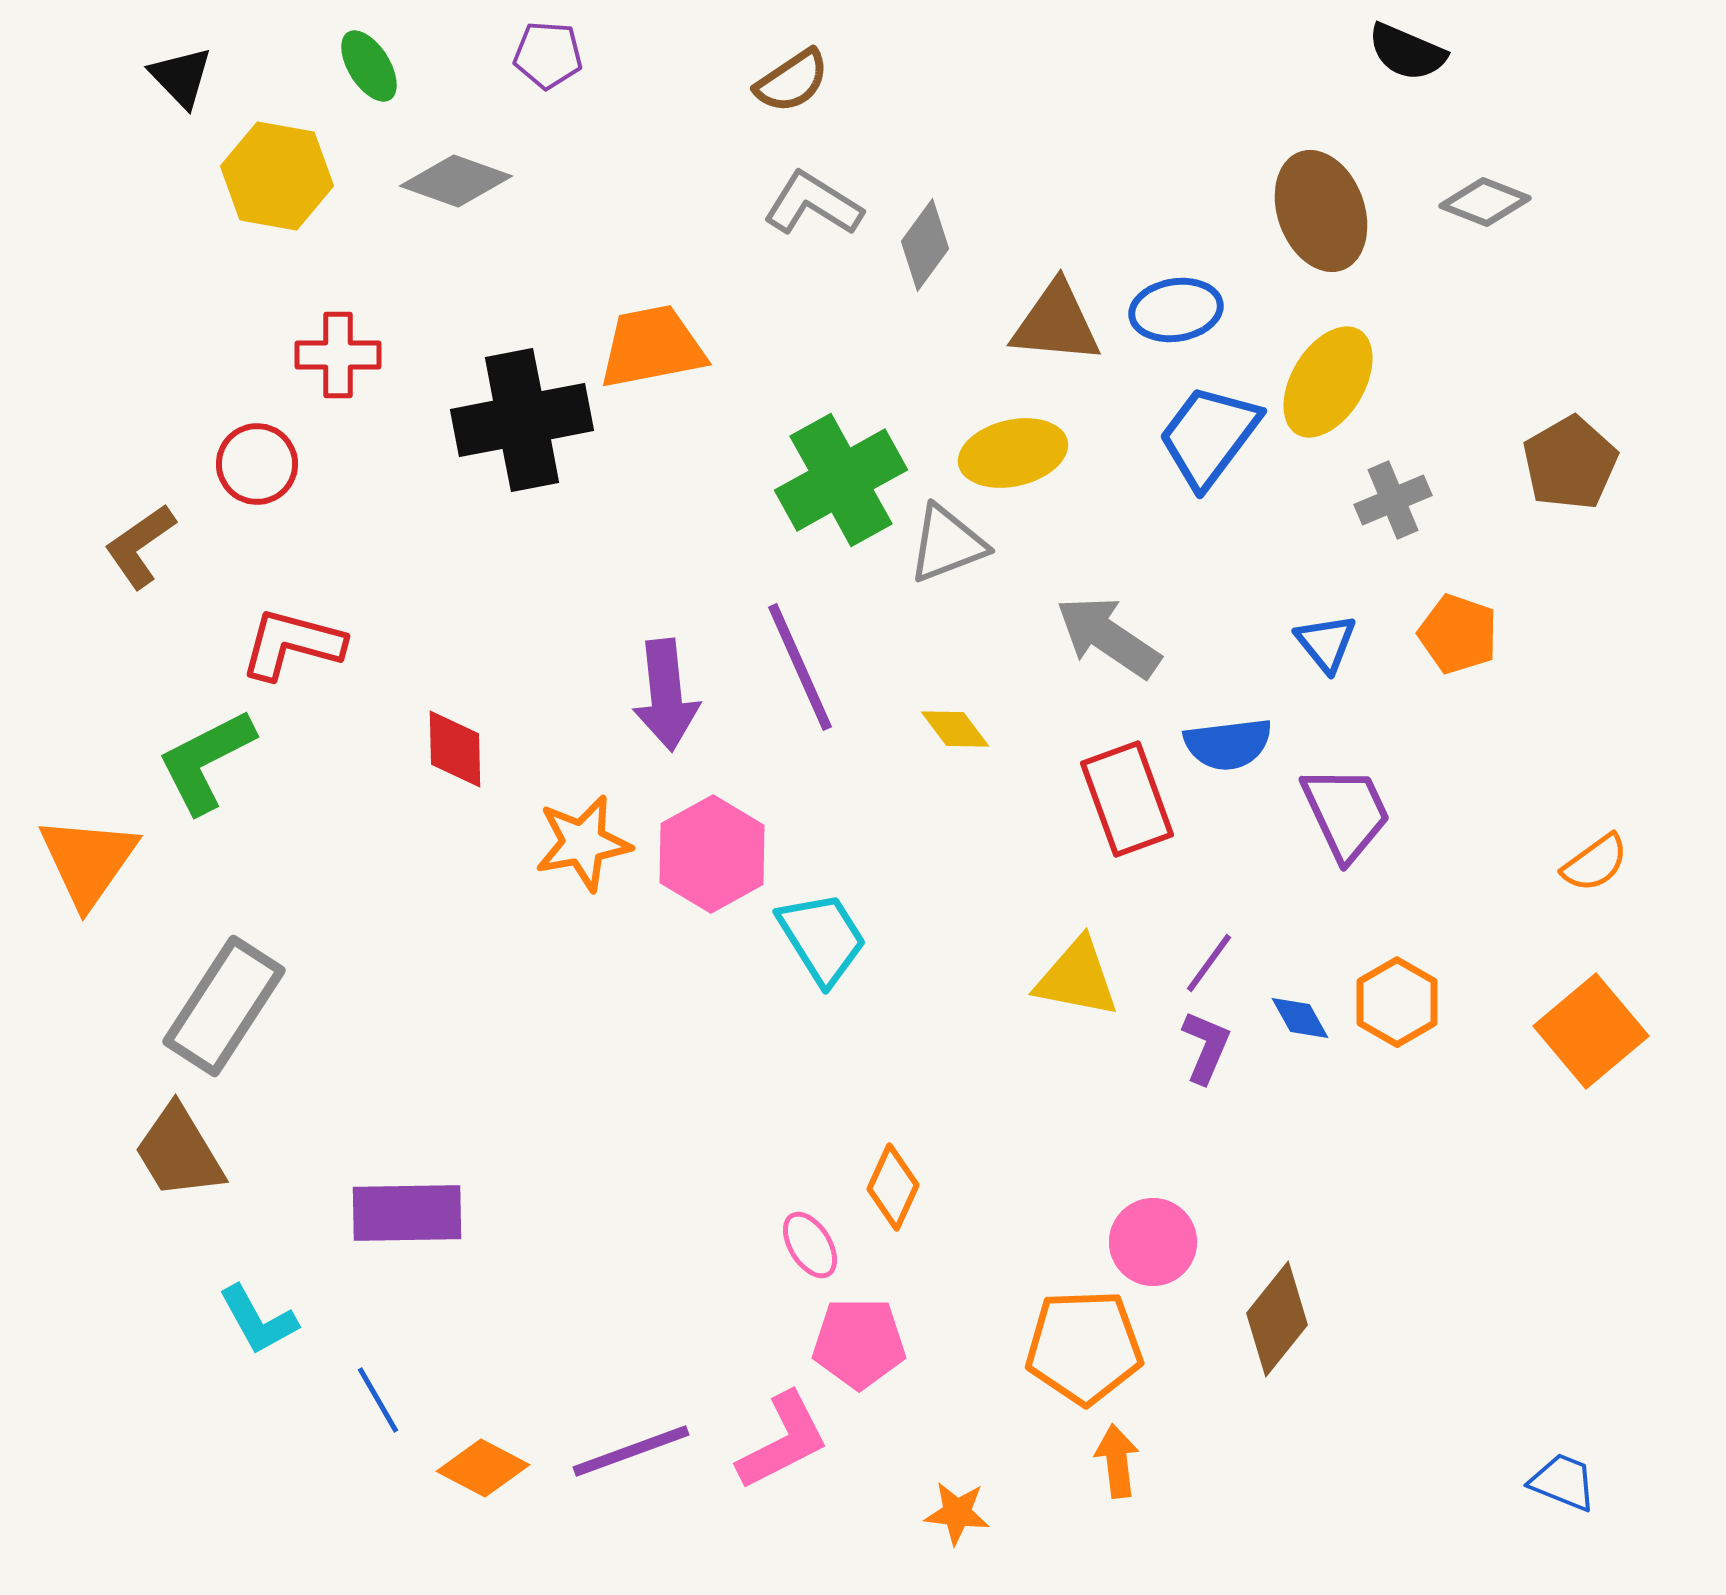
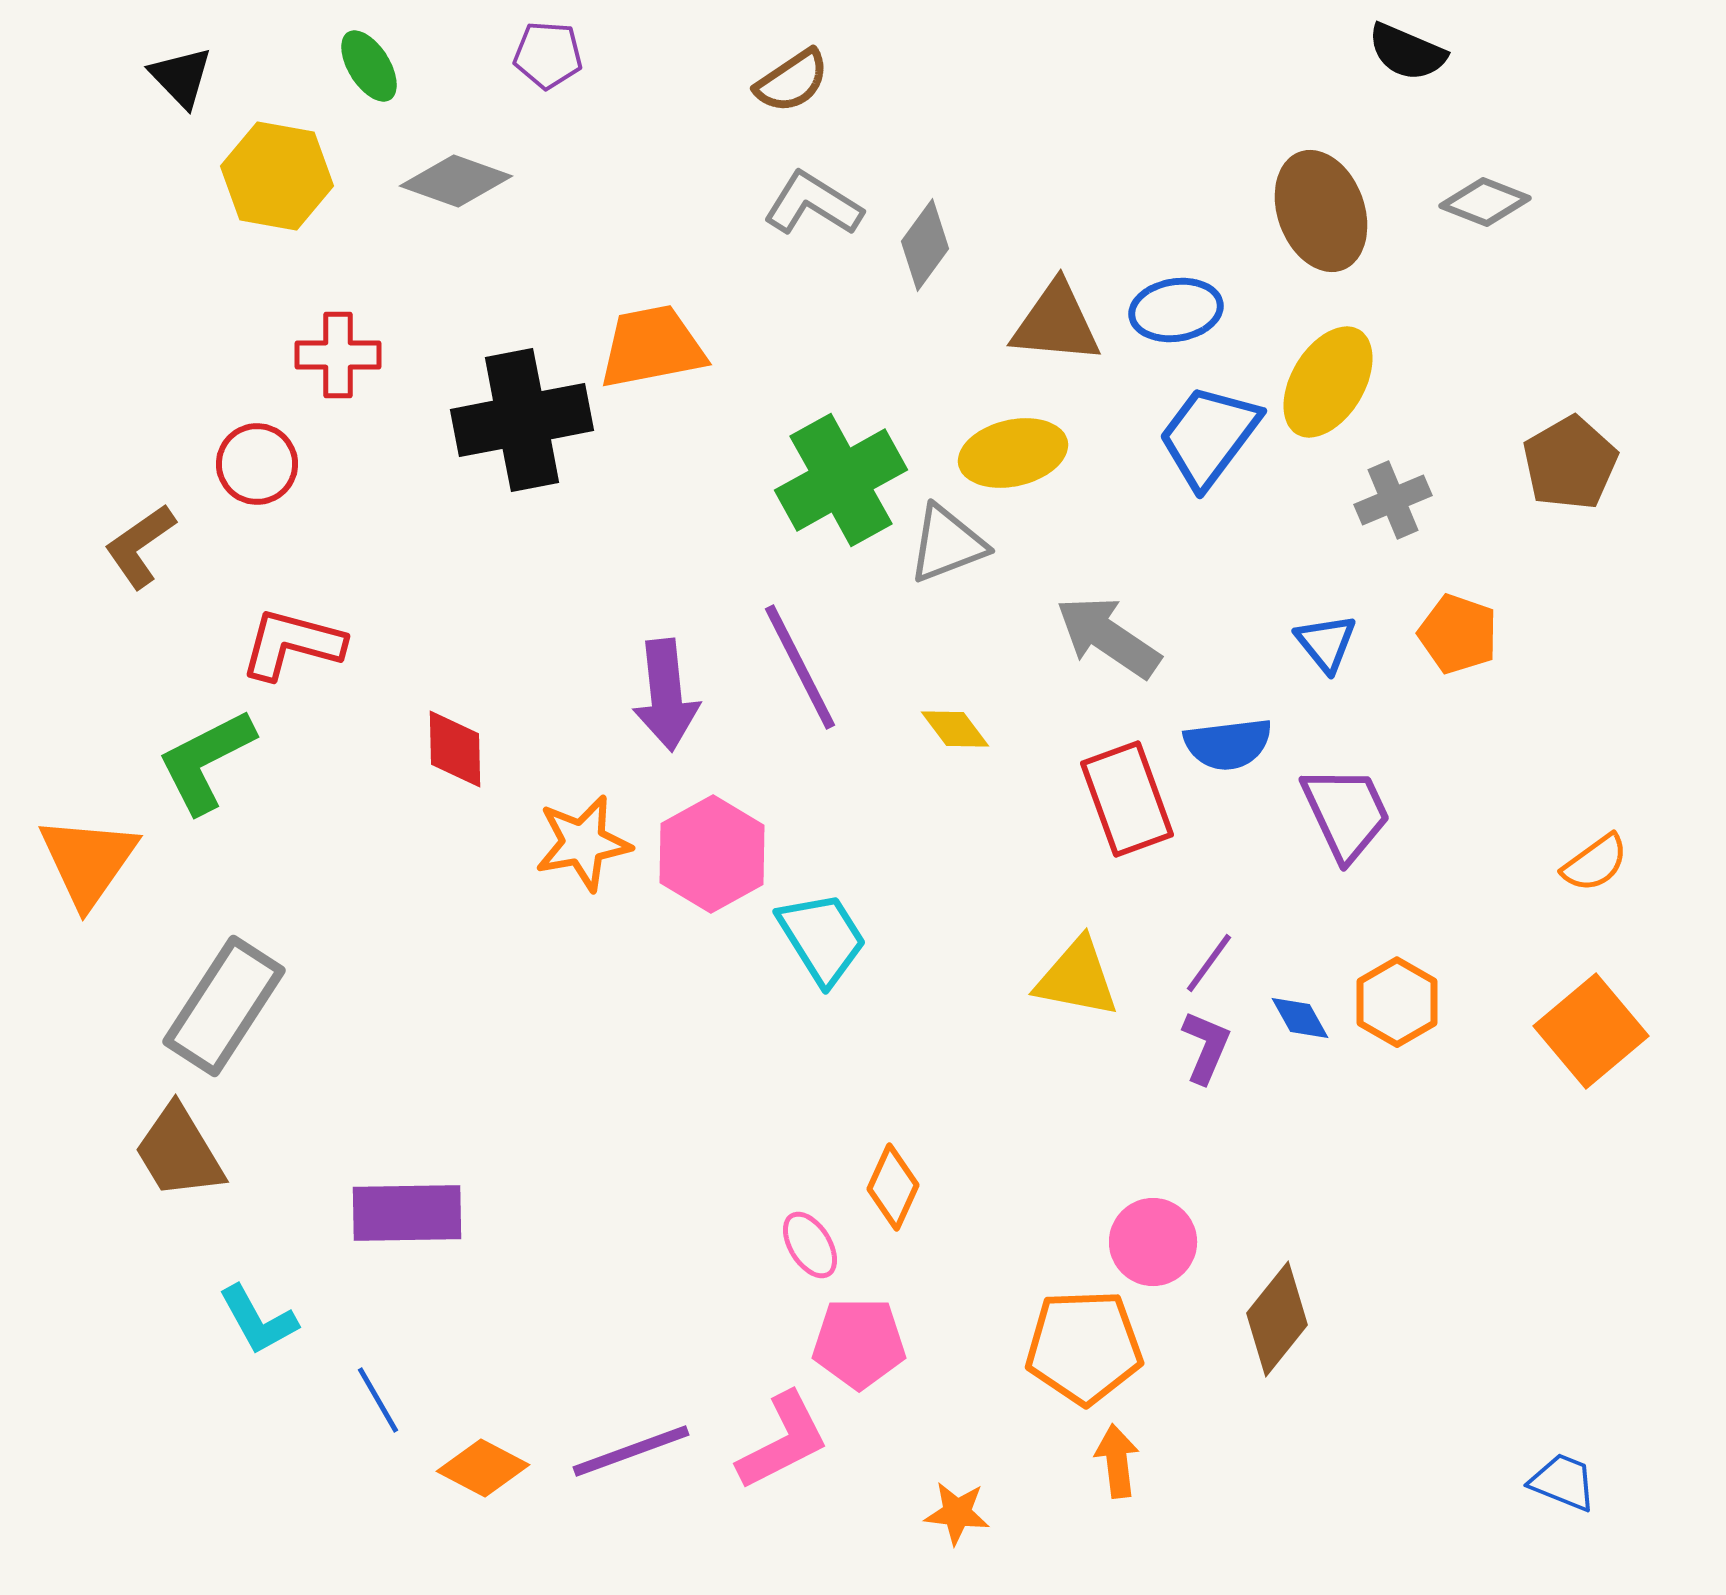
purple line at (800, 667): rotated 3 degrees counterclockwise
